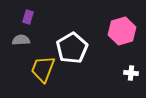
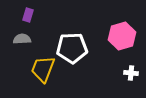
purple rectangle: moved 2 px up
pink hexagon: moved 5 px down
gray semicircle: moved 1 px right, 1 px up
white pentagon: rotated 28 degrees clockwise
